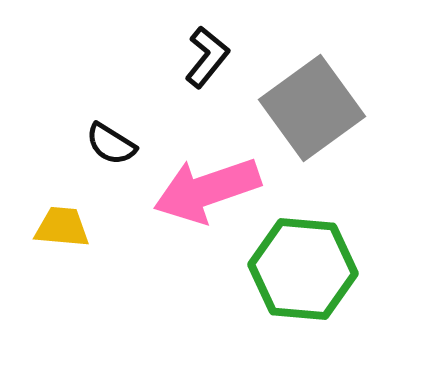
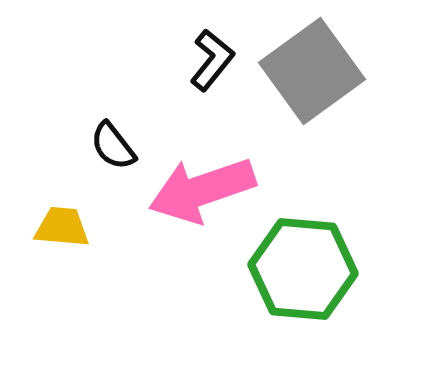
black L-shape: moved 5 px right, 3 px down
gray square: moved 37 px up
black semicircle: moved 2 px right, 2 px down; rotated 20 degrees clockwise
pink arrow: moved 5 px left
